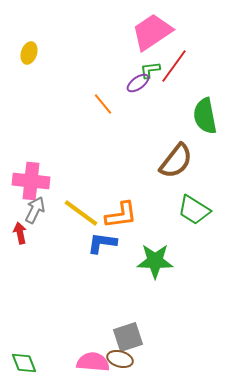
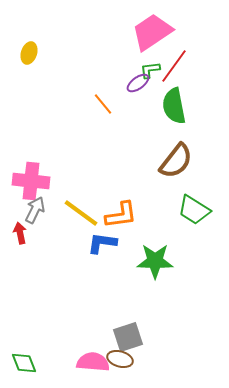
green semicircle: moved 31 px left, 10 px up
